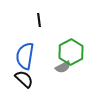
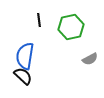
green hexagon: moved 25 px up; rotated 15 degrees clockwise
gray semicircle: moved 27 px right, 8 px up
black semicircle: moved 1 px left, 3 px up
